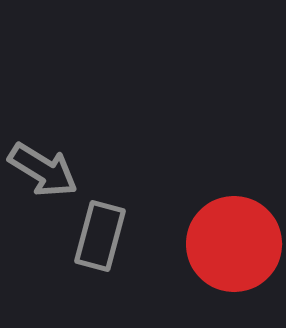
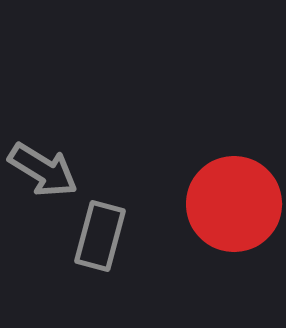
red circle: moved 40 px up
